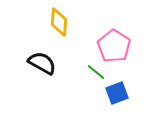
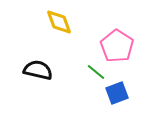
yellow diamond: rotated 24 degrees counterclockwise
pink pentagon: moved 3 px right
black semicircle: moved 4 px left, 7 px down; rotated 16 degrees counterclockwise
